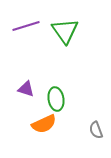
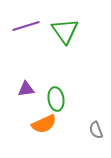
purple triangle: rotated 24 degrees counterclockwise
